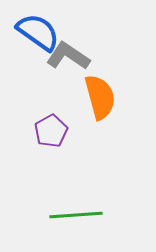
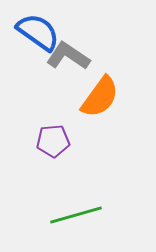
orange semicircle: rotated 51 degrees clockwise
purple pentagon: moved 2 px right, 10 px down; rotated 24 degrees clockwise
green line: rotated 12 degrees counterclockwise
